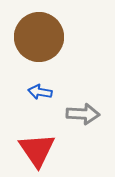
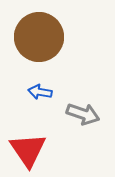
gray arrow: rotated 16 degrees clockwise
red triangle: moved 9 px left
